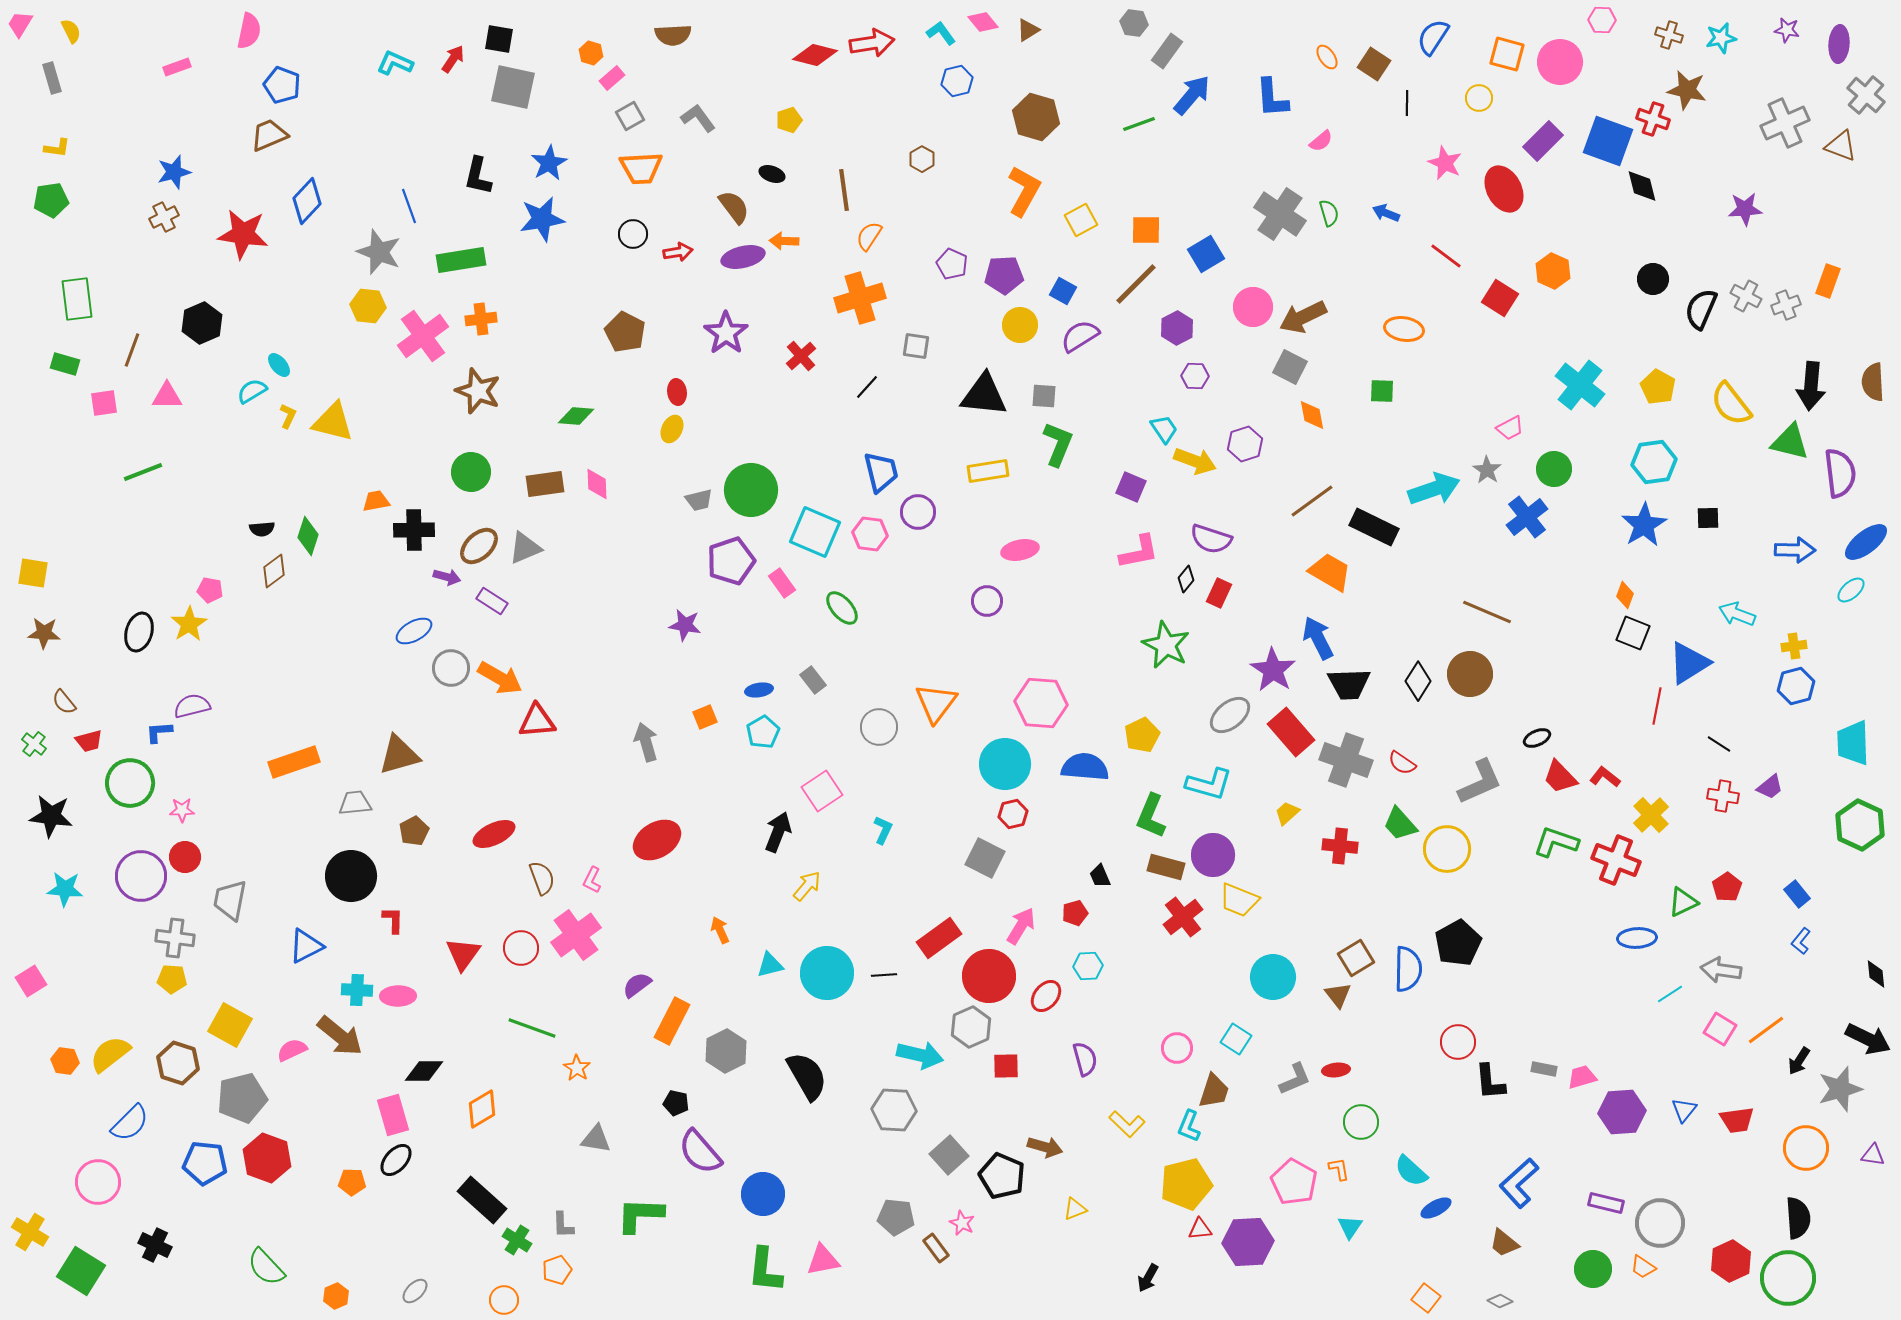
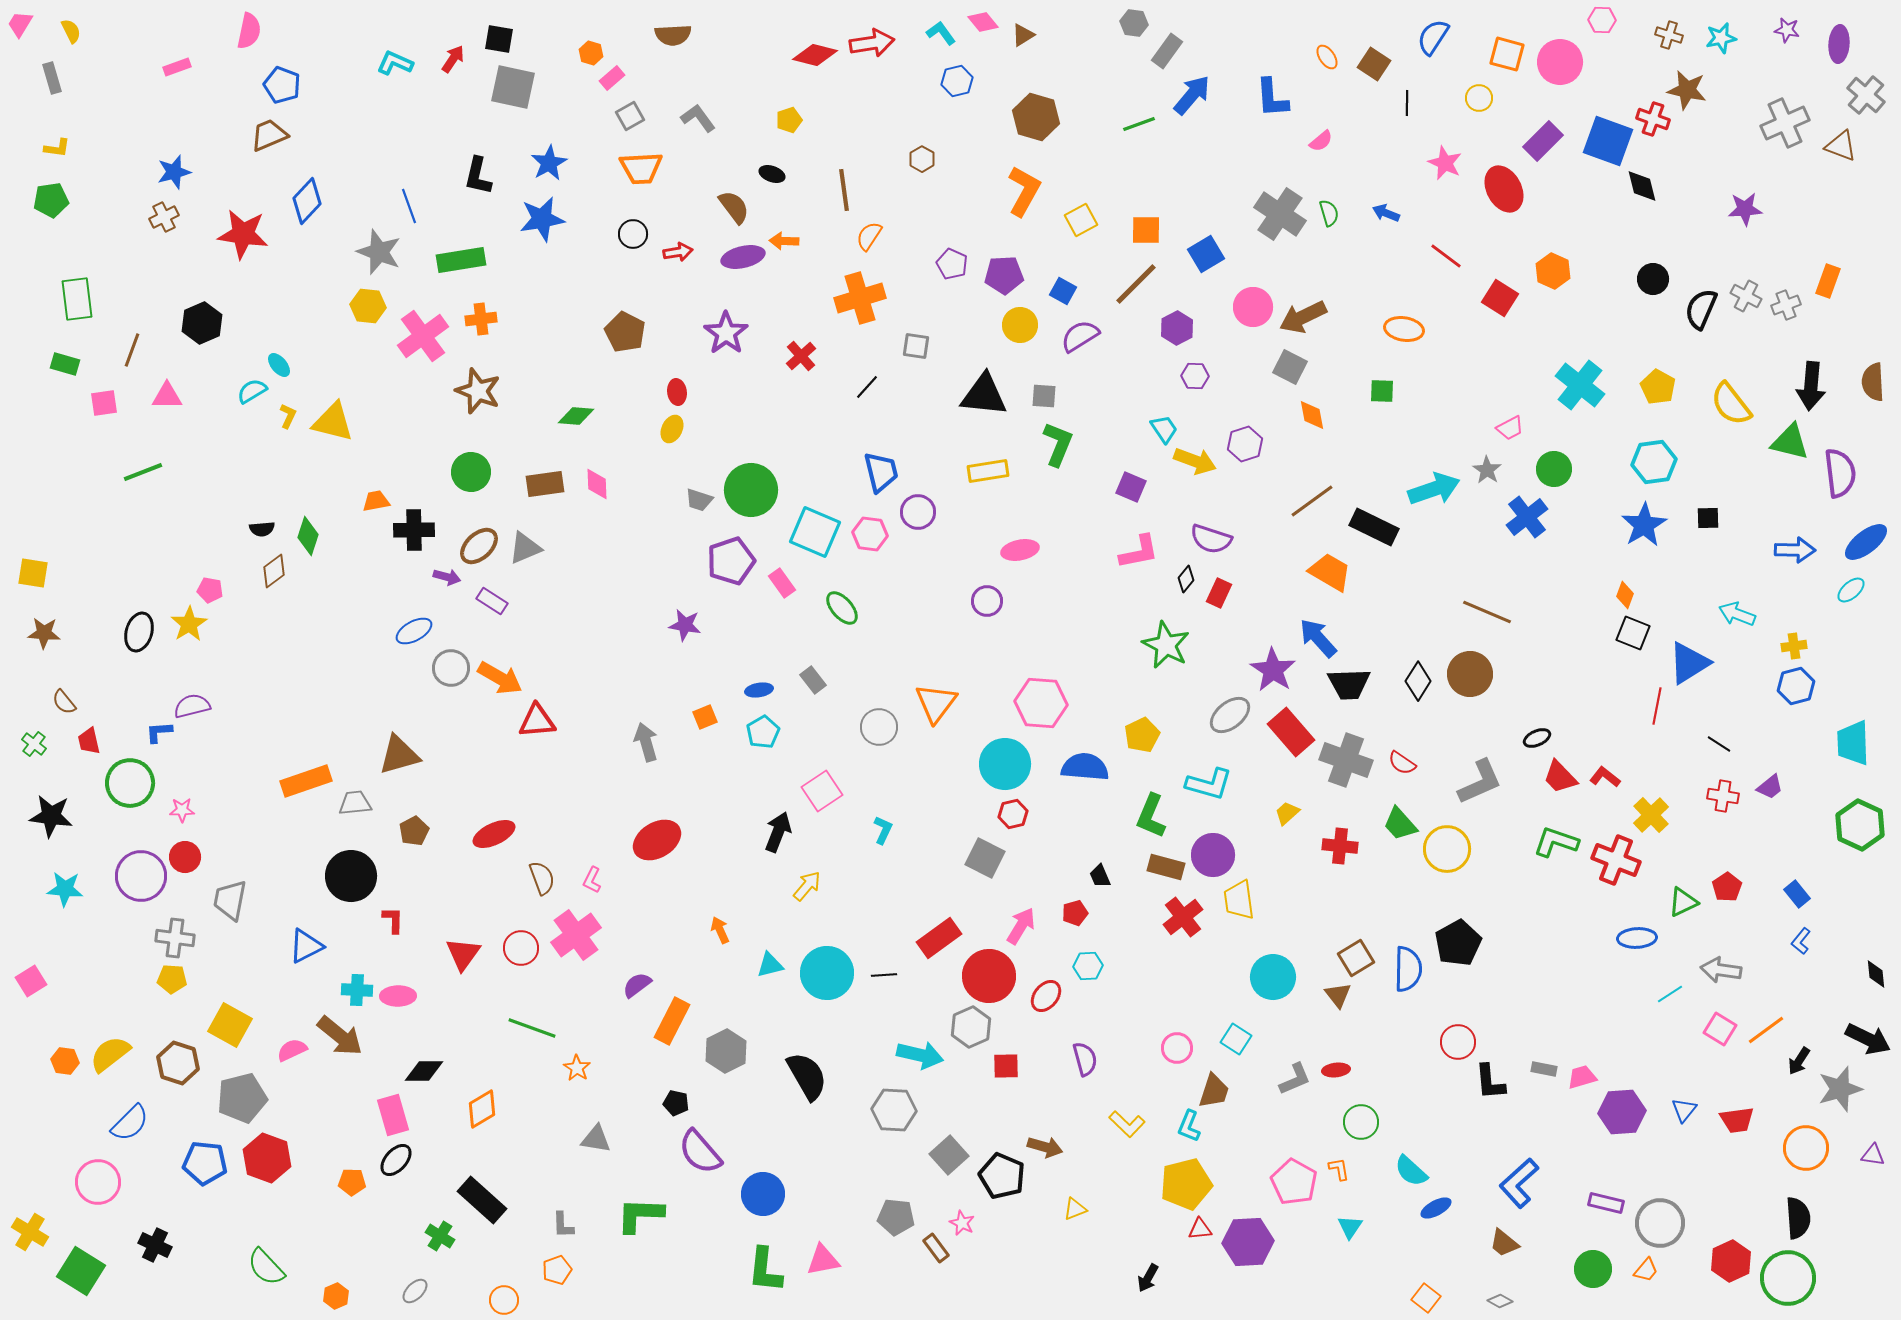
brown triangle at (1028, 30): moved 5 px left, 5 px down
gray trapezoid at (699, 500): rotated 32 degrees clockwise
blue arrow at (1318, 638): rotated 15 degrees counterclockwise
red trapezoid at (89, 741): rotated 92 degrees clockwise
orange rectangle at (294, 762): moved 12 px right, 19 px down
yellow trapezoid at (1239, 900): rotated 60 degrees clockwise
green cross at (517, 1240): moved 77 px left, 4 px up
orange trapezoid at (1643, 1267): moved 3 px right, 3 px down; rotated 84 degrees counterclockwise
